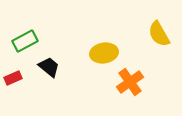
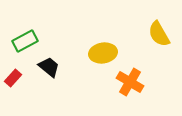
yellow ellipse: moved 1 px left
red rectangle: rotated 24 degrees counterclockwise
orange cross: rotated 24 degrees counterclockwise
